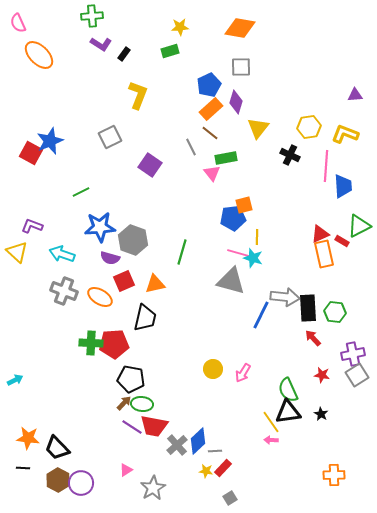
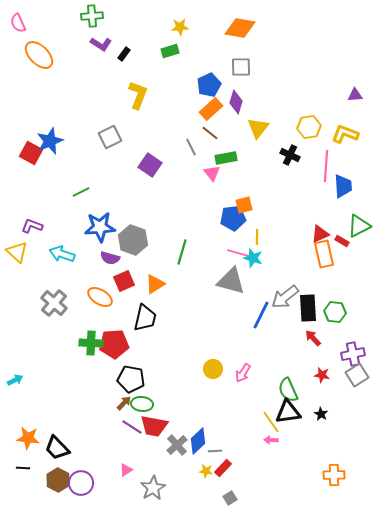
orange triangle at (155, 284): rotated 20 degrees counterclockwise
gray cross at (64, 291): moved 10 px left, 12 px down; rotated 20 degrees clockwise
gray arrow at (285, 297): rotated 136 degrees clockwise
